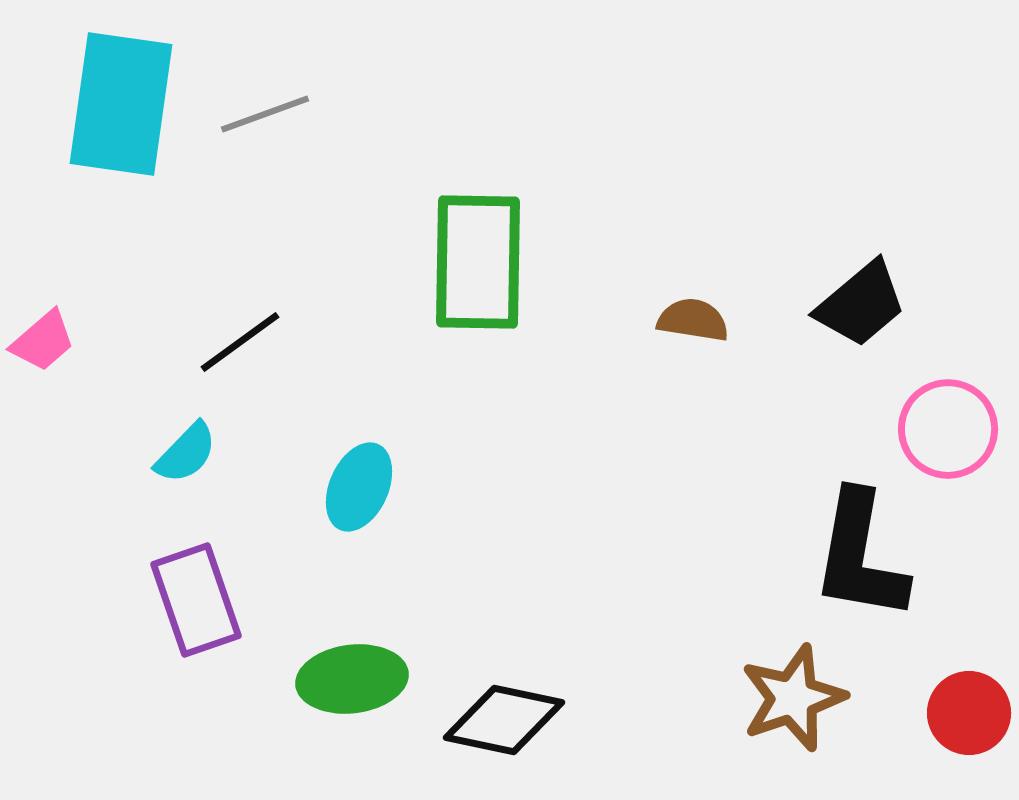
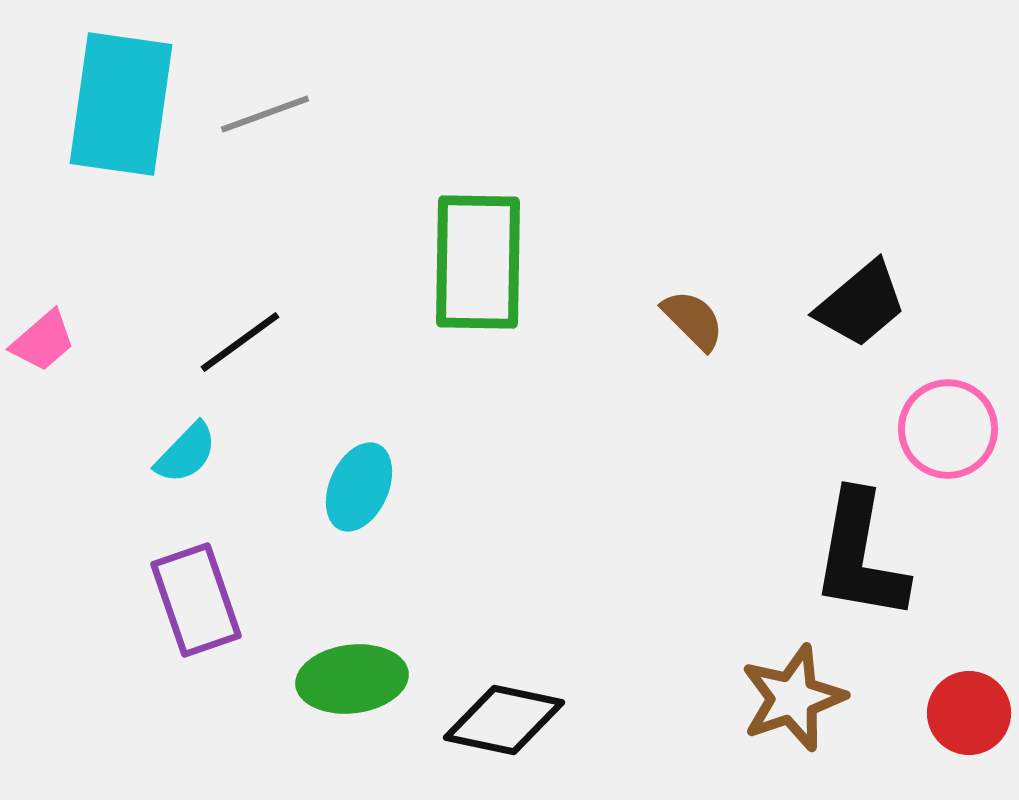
brown semicircle: rotated 36 degrees clockwise
